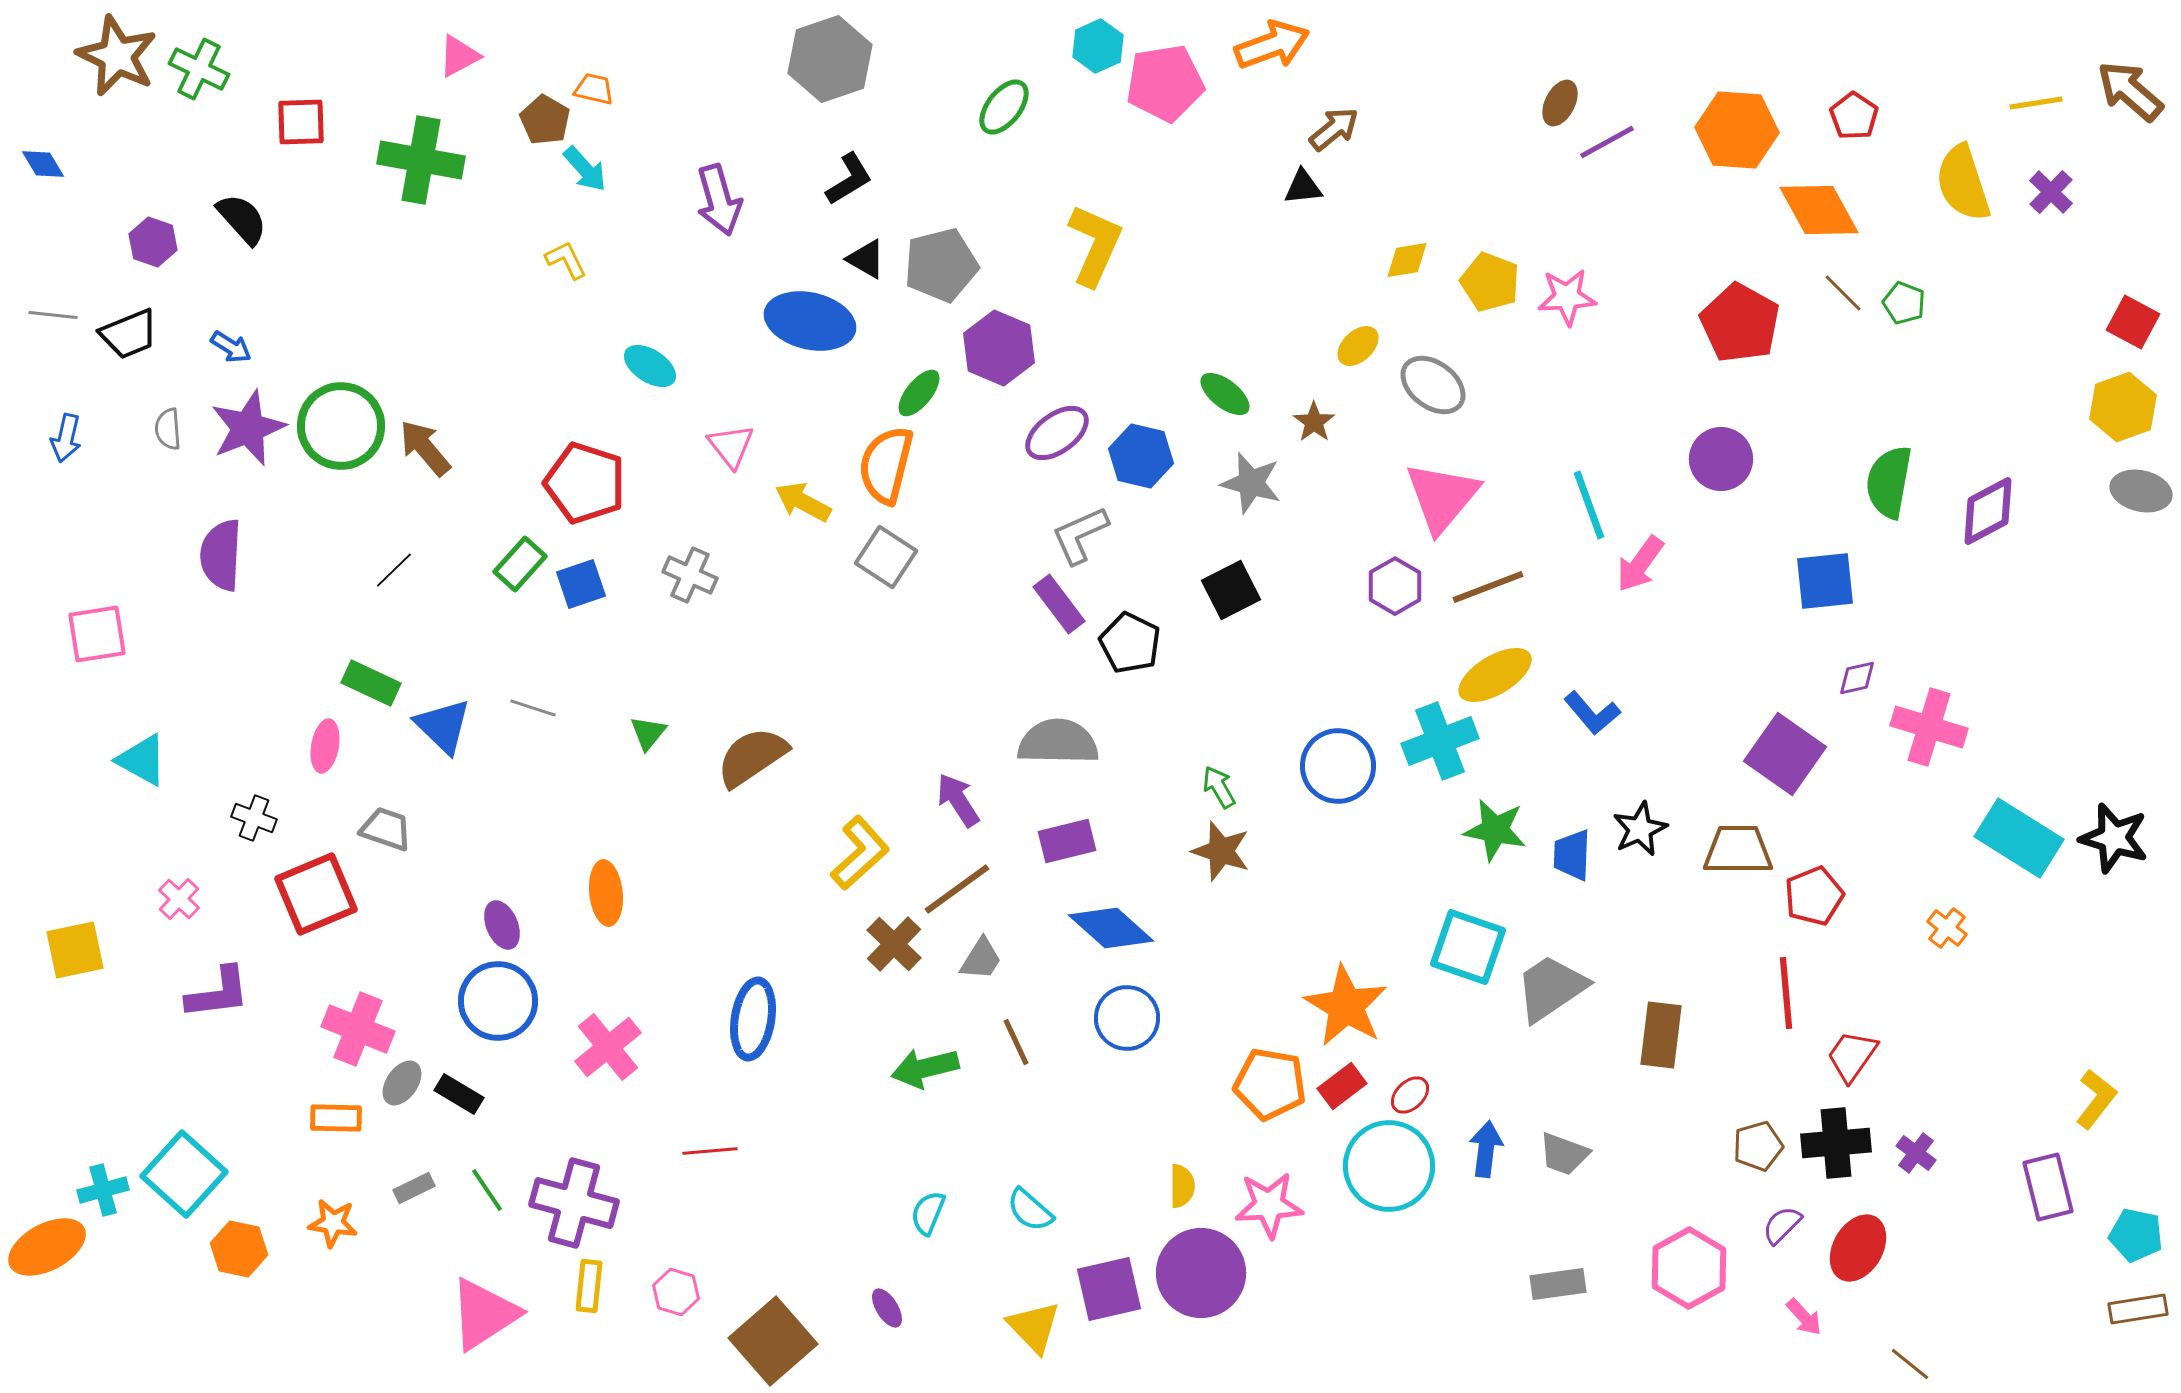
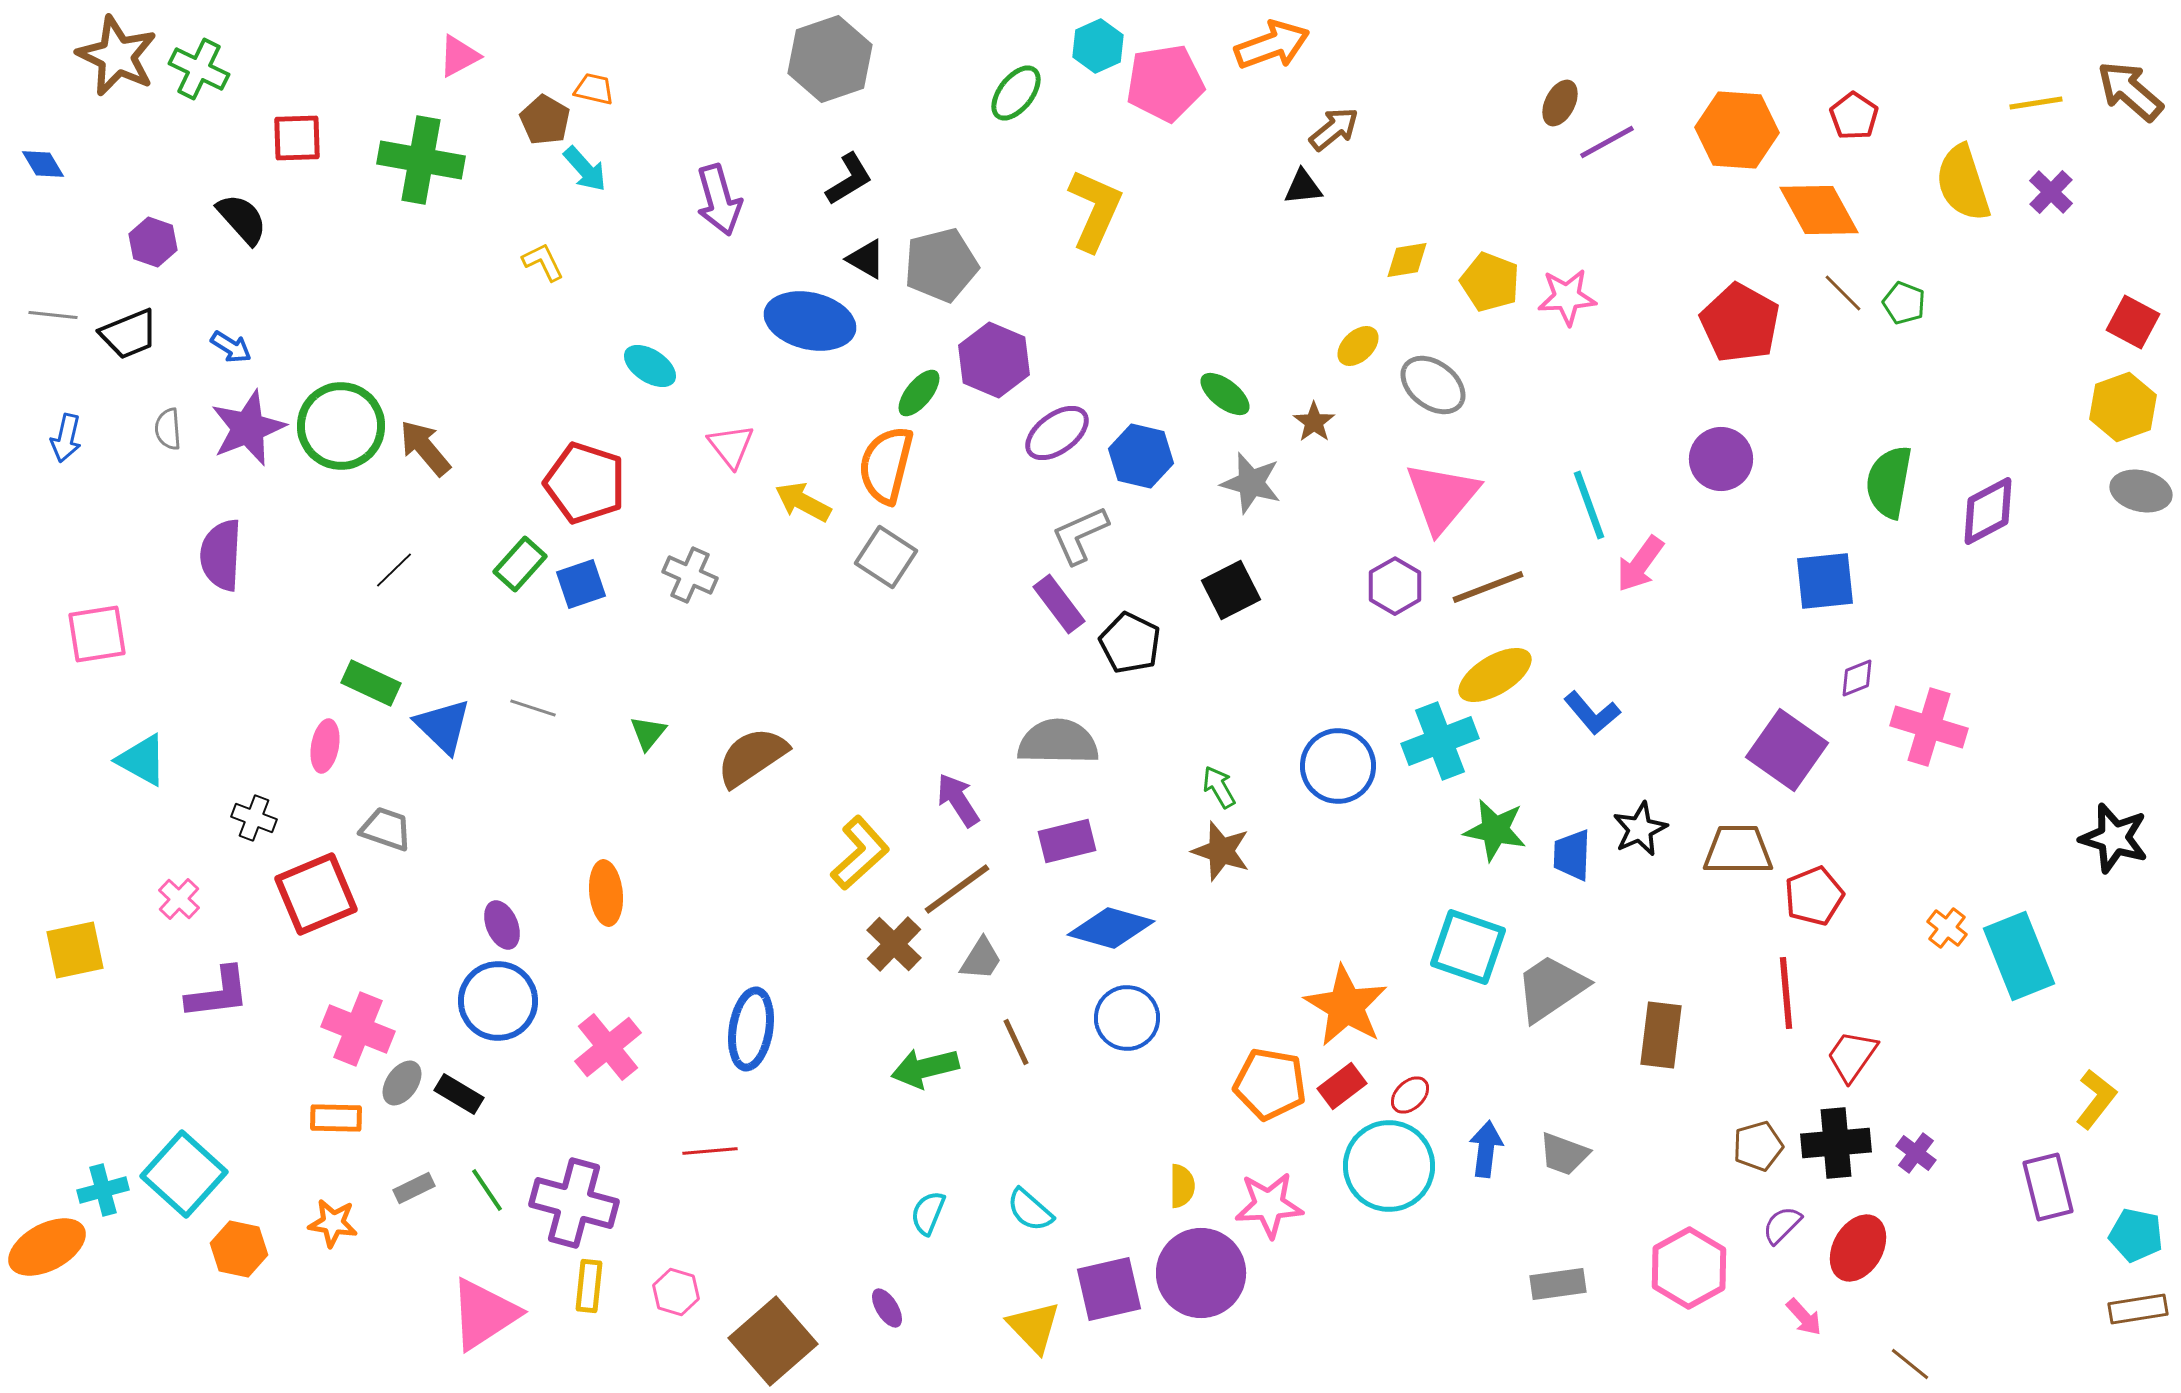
green ellipse at (1004, 107): moved 12 px right, 14 px up
red square at (301, 122): moved 4 px left, 16 px down
yellow L-shape at (1095, 245): moved 35 px up
yellow L-shape at (566, 260): moved 23 px left, 2 px down
purple hexagon at (999, 348): moved 5 px left, 12 px down
purple diamond at (1857, 678): rotated 9 degrees counterclockwise
purple square at (1785, 754): moved 2 px right, 4 px up
cyan rectangle at (2019, 838): moved 118 px down; rotated 36 degrees clockwise
blue diamond at (1111, 928): rotated 26 degrees counterclockwise
blue ellipse at (753, 1019): moved 2 px left, 10 px down
